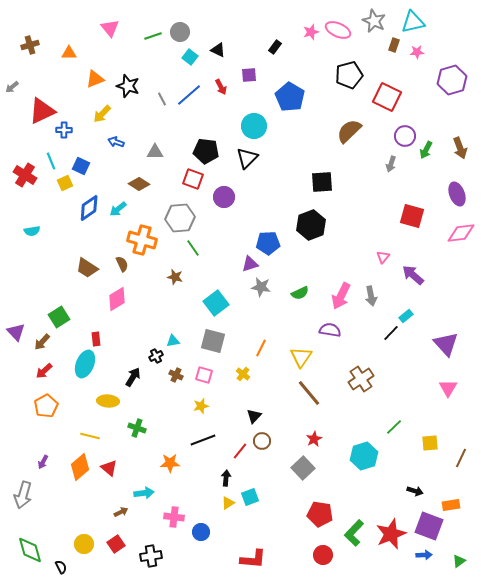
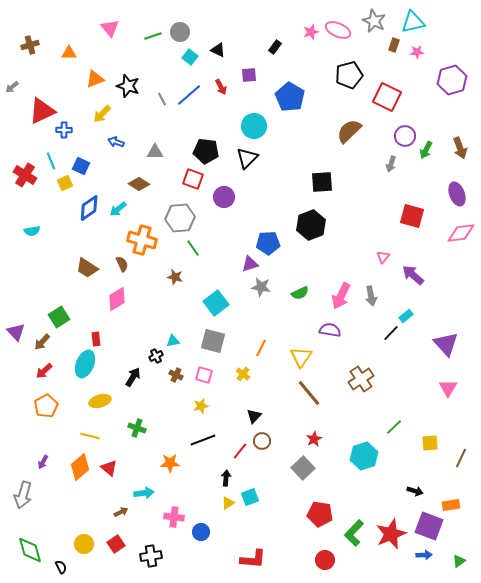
yellow ellipse at (108, 401): moved 8 px left; rotated 20 degrees counterclockwise
red circle at (323, 555): moved 2 px right, 5 px down
